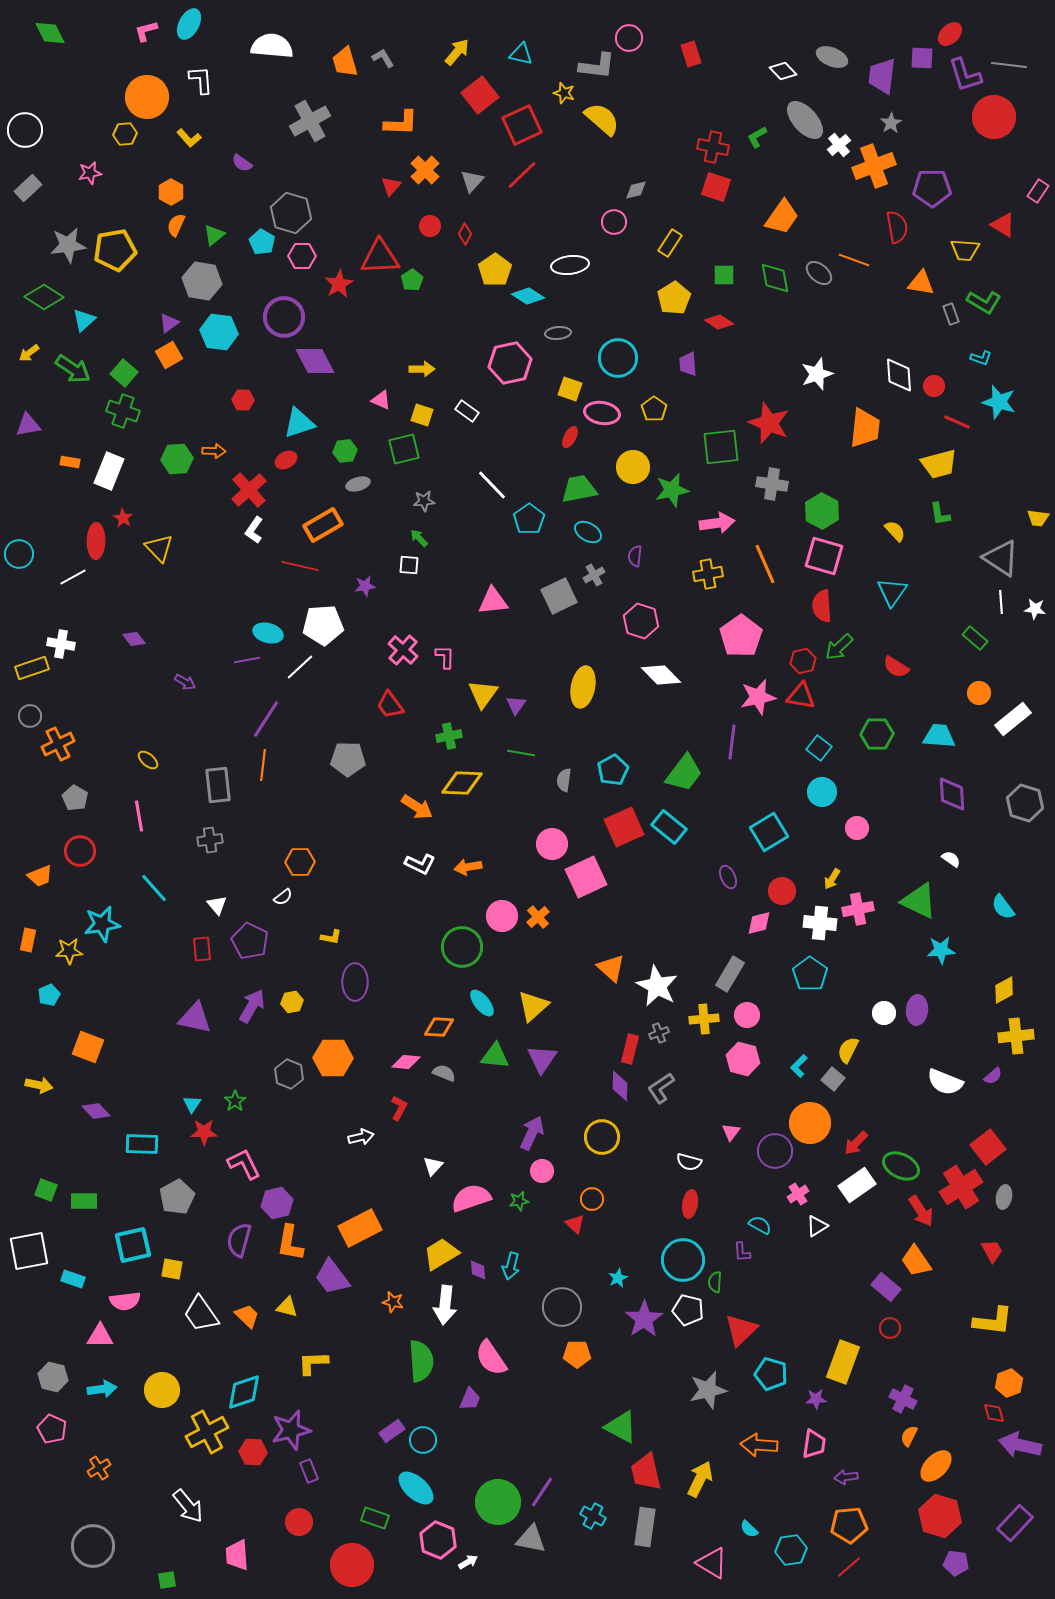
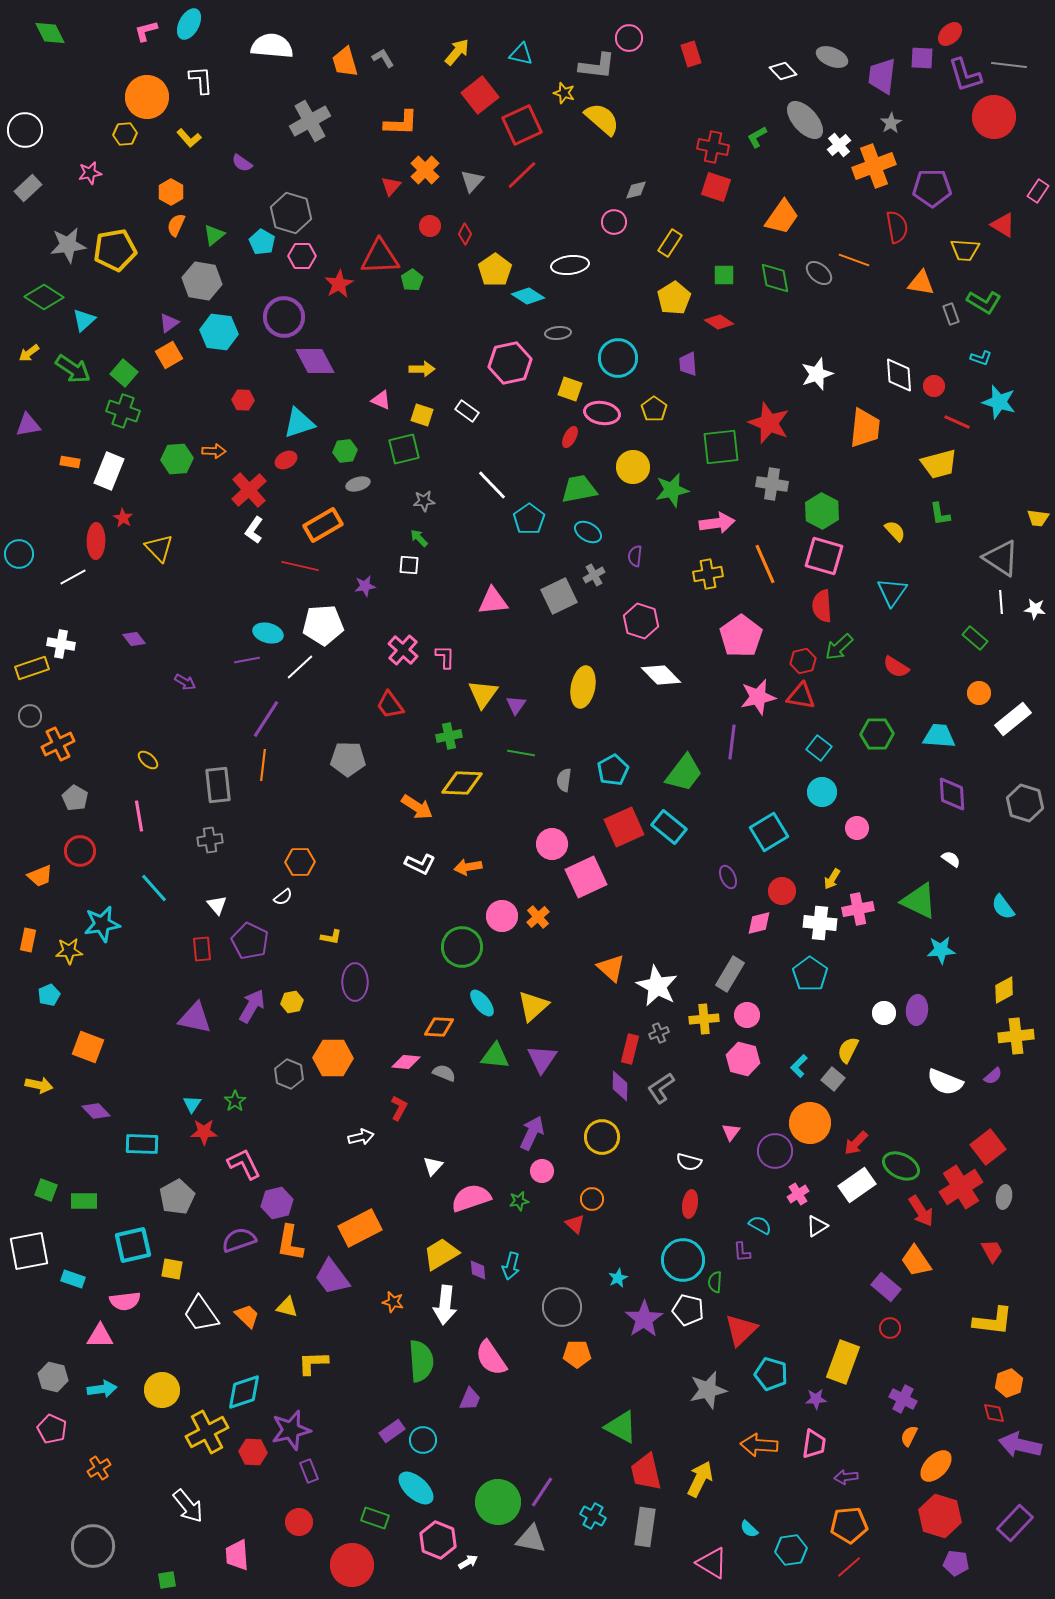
purple semicircle at (239, 1240): rotated 56 degrees clockwise
